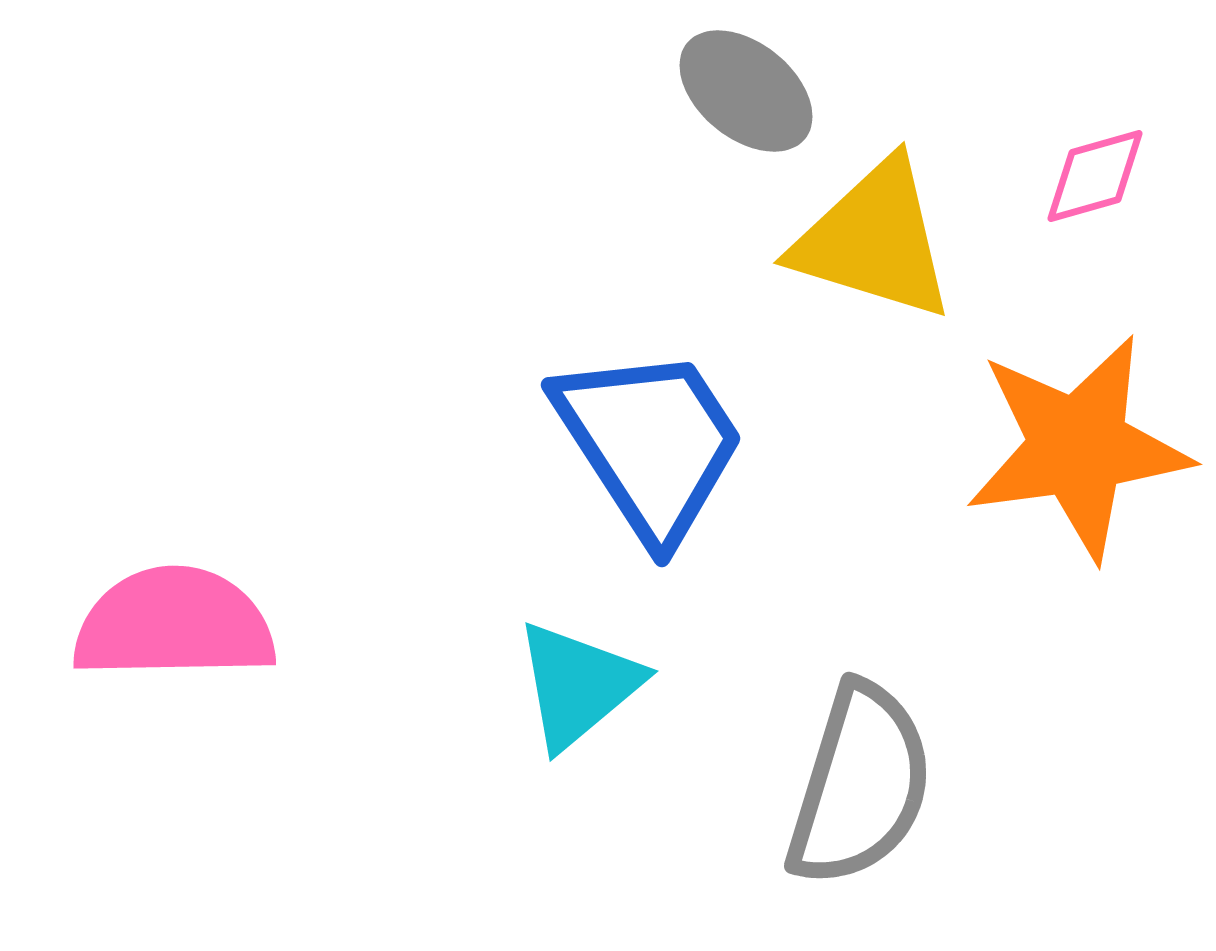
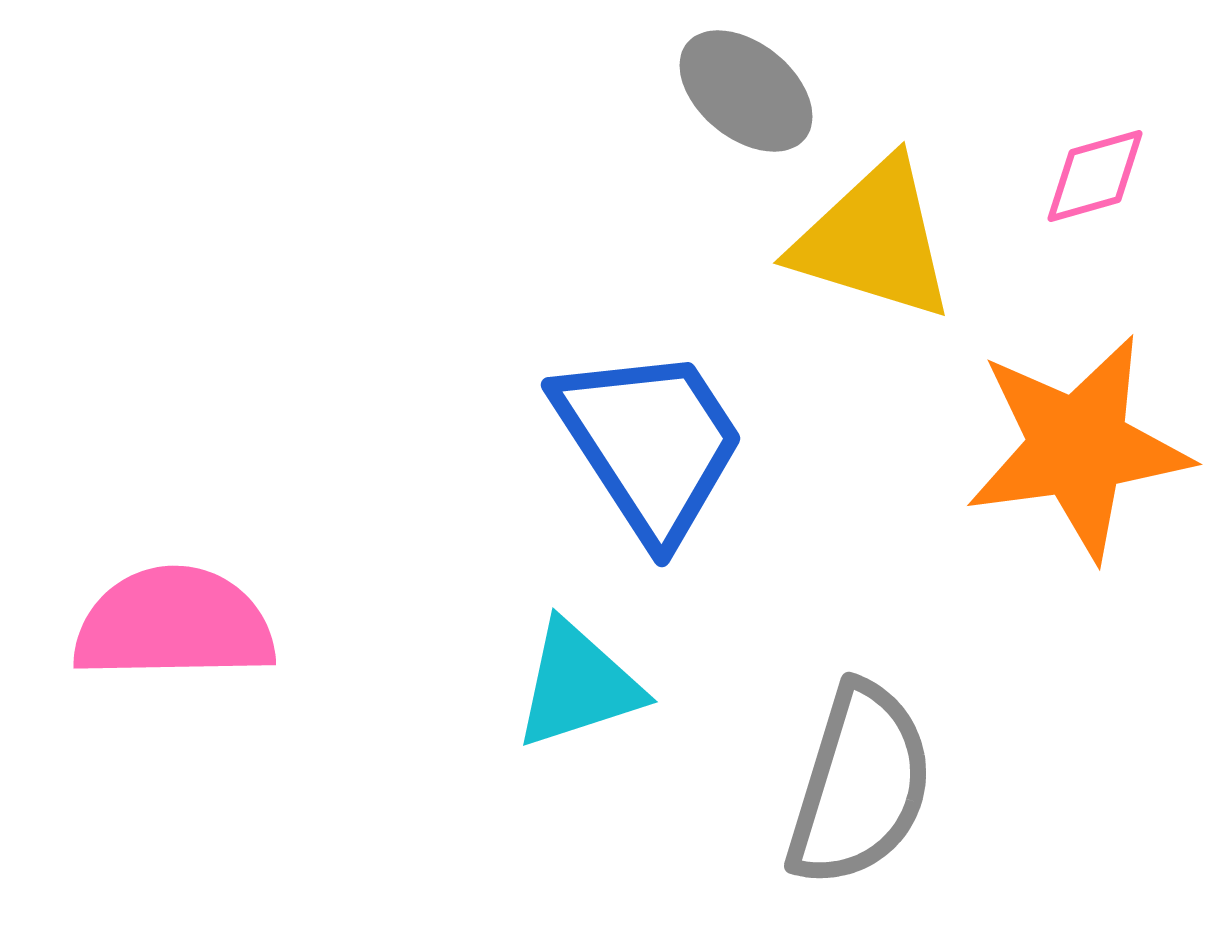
cyan triangle: rotated 22 degrees clockwise
